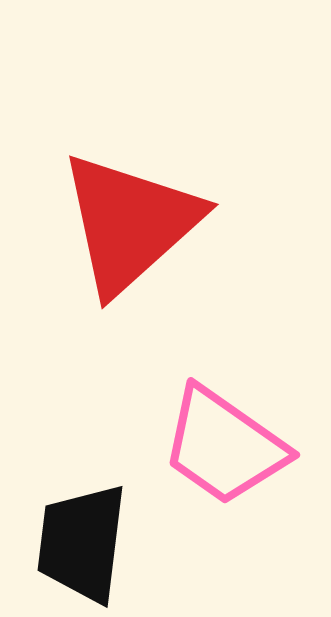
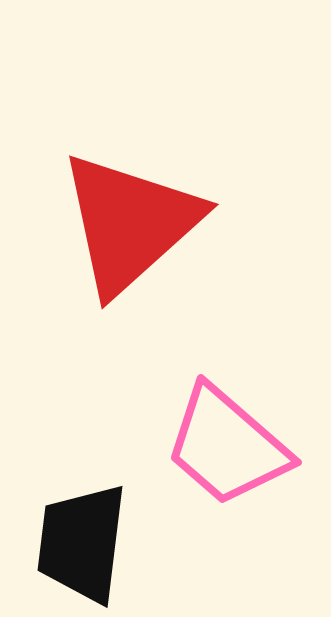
pink trapezoid: moved 3 px right; rotated 6 degrees clockwise
